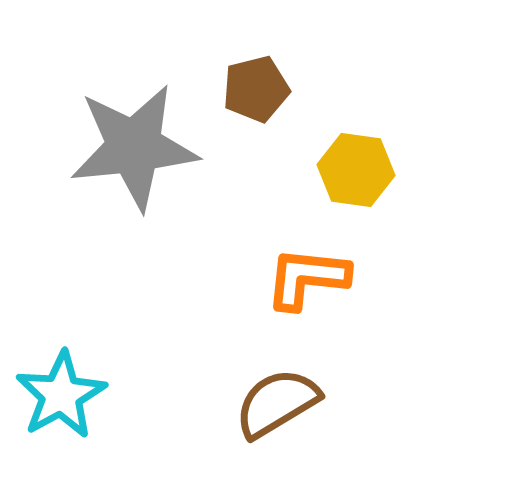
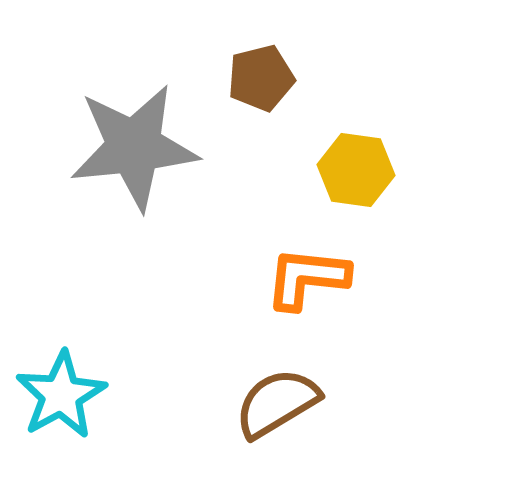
brown pentagon: moved 5 px right, 11 px up
